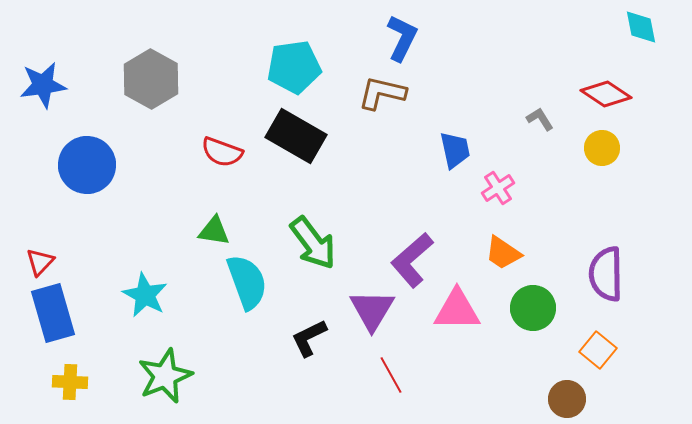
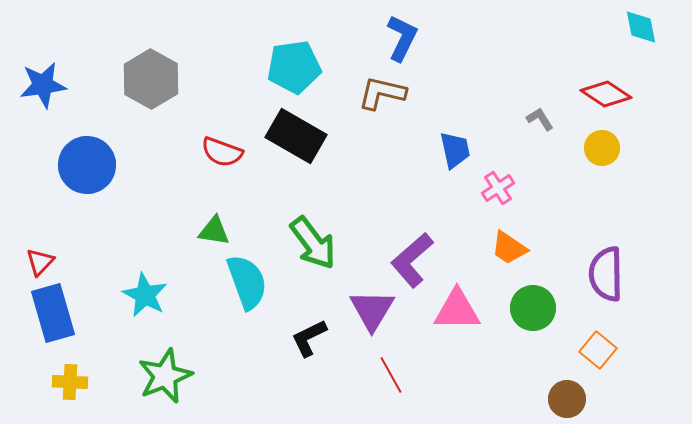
orange trapezoid: moved 6 px right, 5 px up
